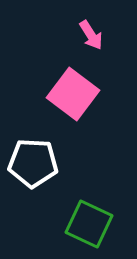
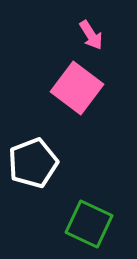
pink square: moved 4 px right, 6 px up
white pentagon: rotated 24 degrees counterclockwise
